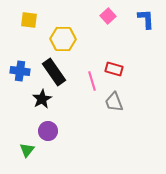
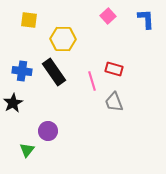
blue cross: moved 2 px right
black star: moved 29 px left, 4 px down
